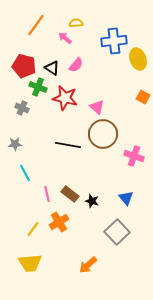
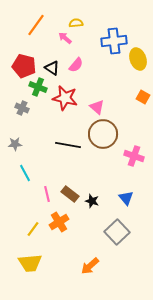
orange arrow: moved 2 px right, 1 px down
